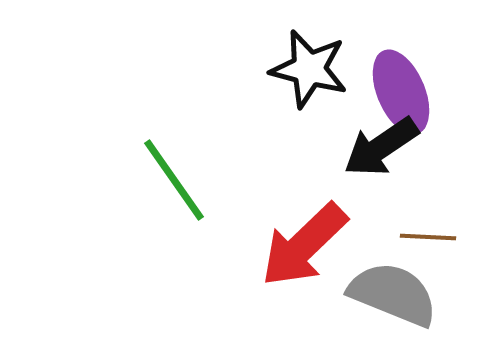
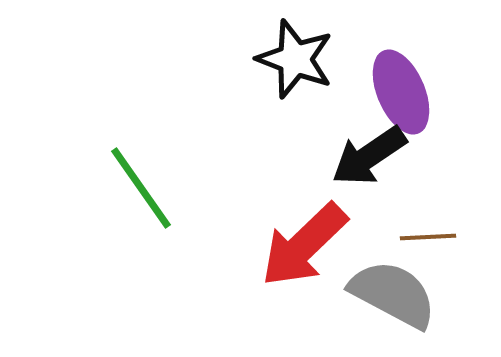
black star: moved 14 px left, 10 px up; rotated 6 degrees clockwise
black arrow: moved 12 px left, 9 px down
green line: moved 33 px left, 8 px down
brown line: rotated 6 degrees counterclockwise
gray semicircle: rotated 6 degrees clockwise
